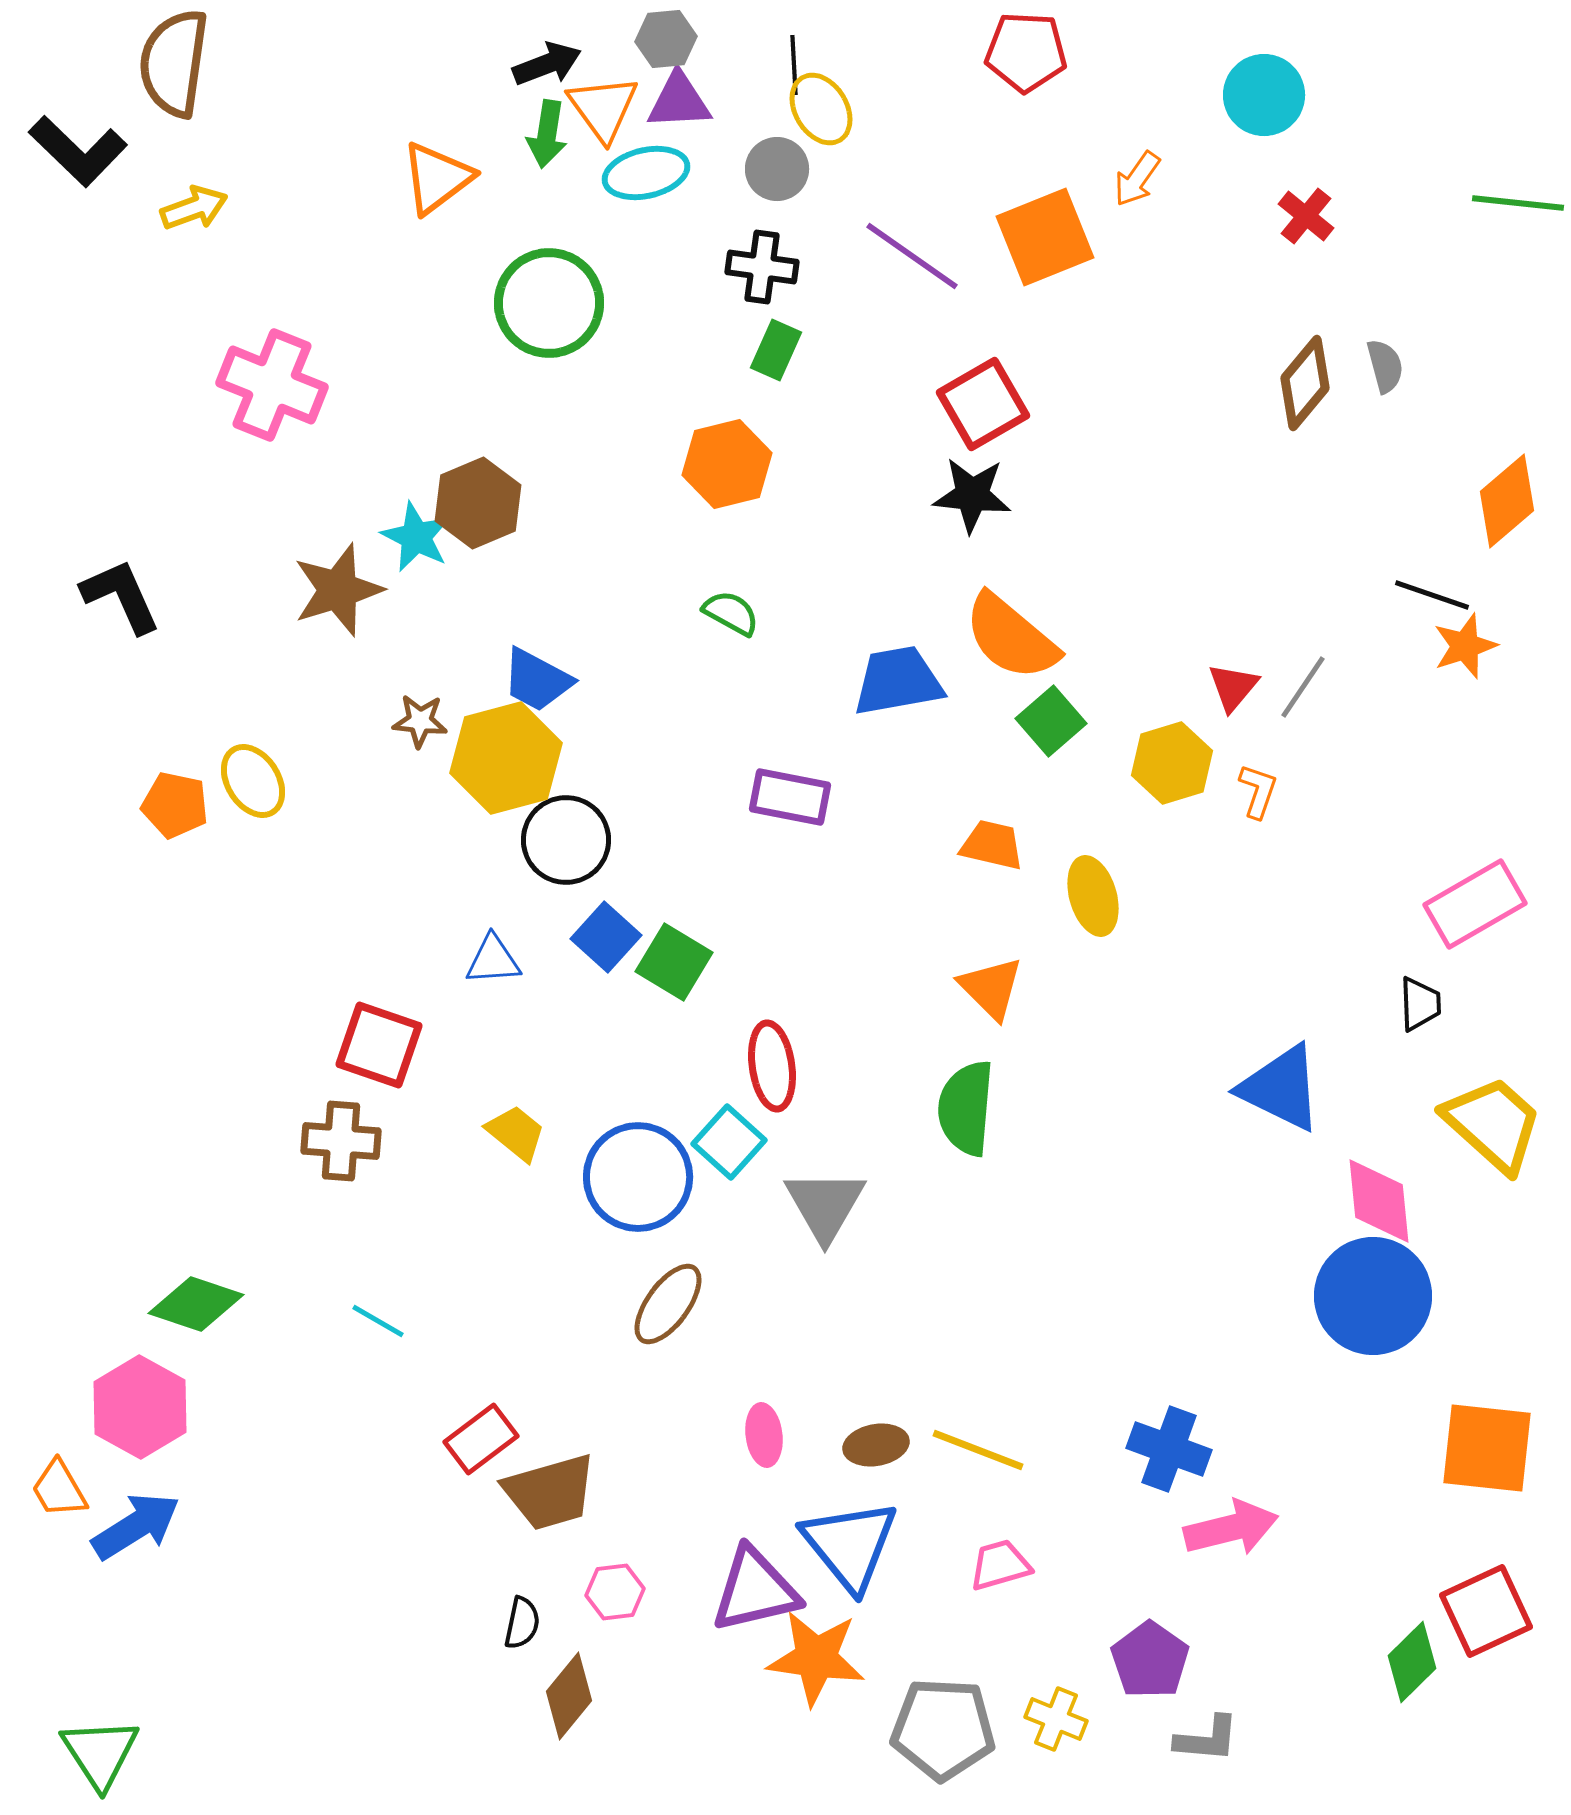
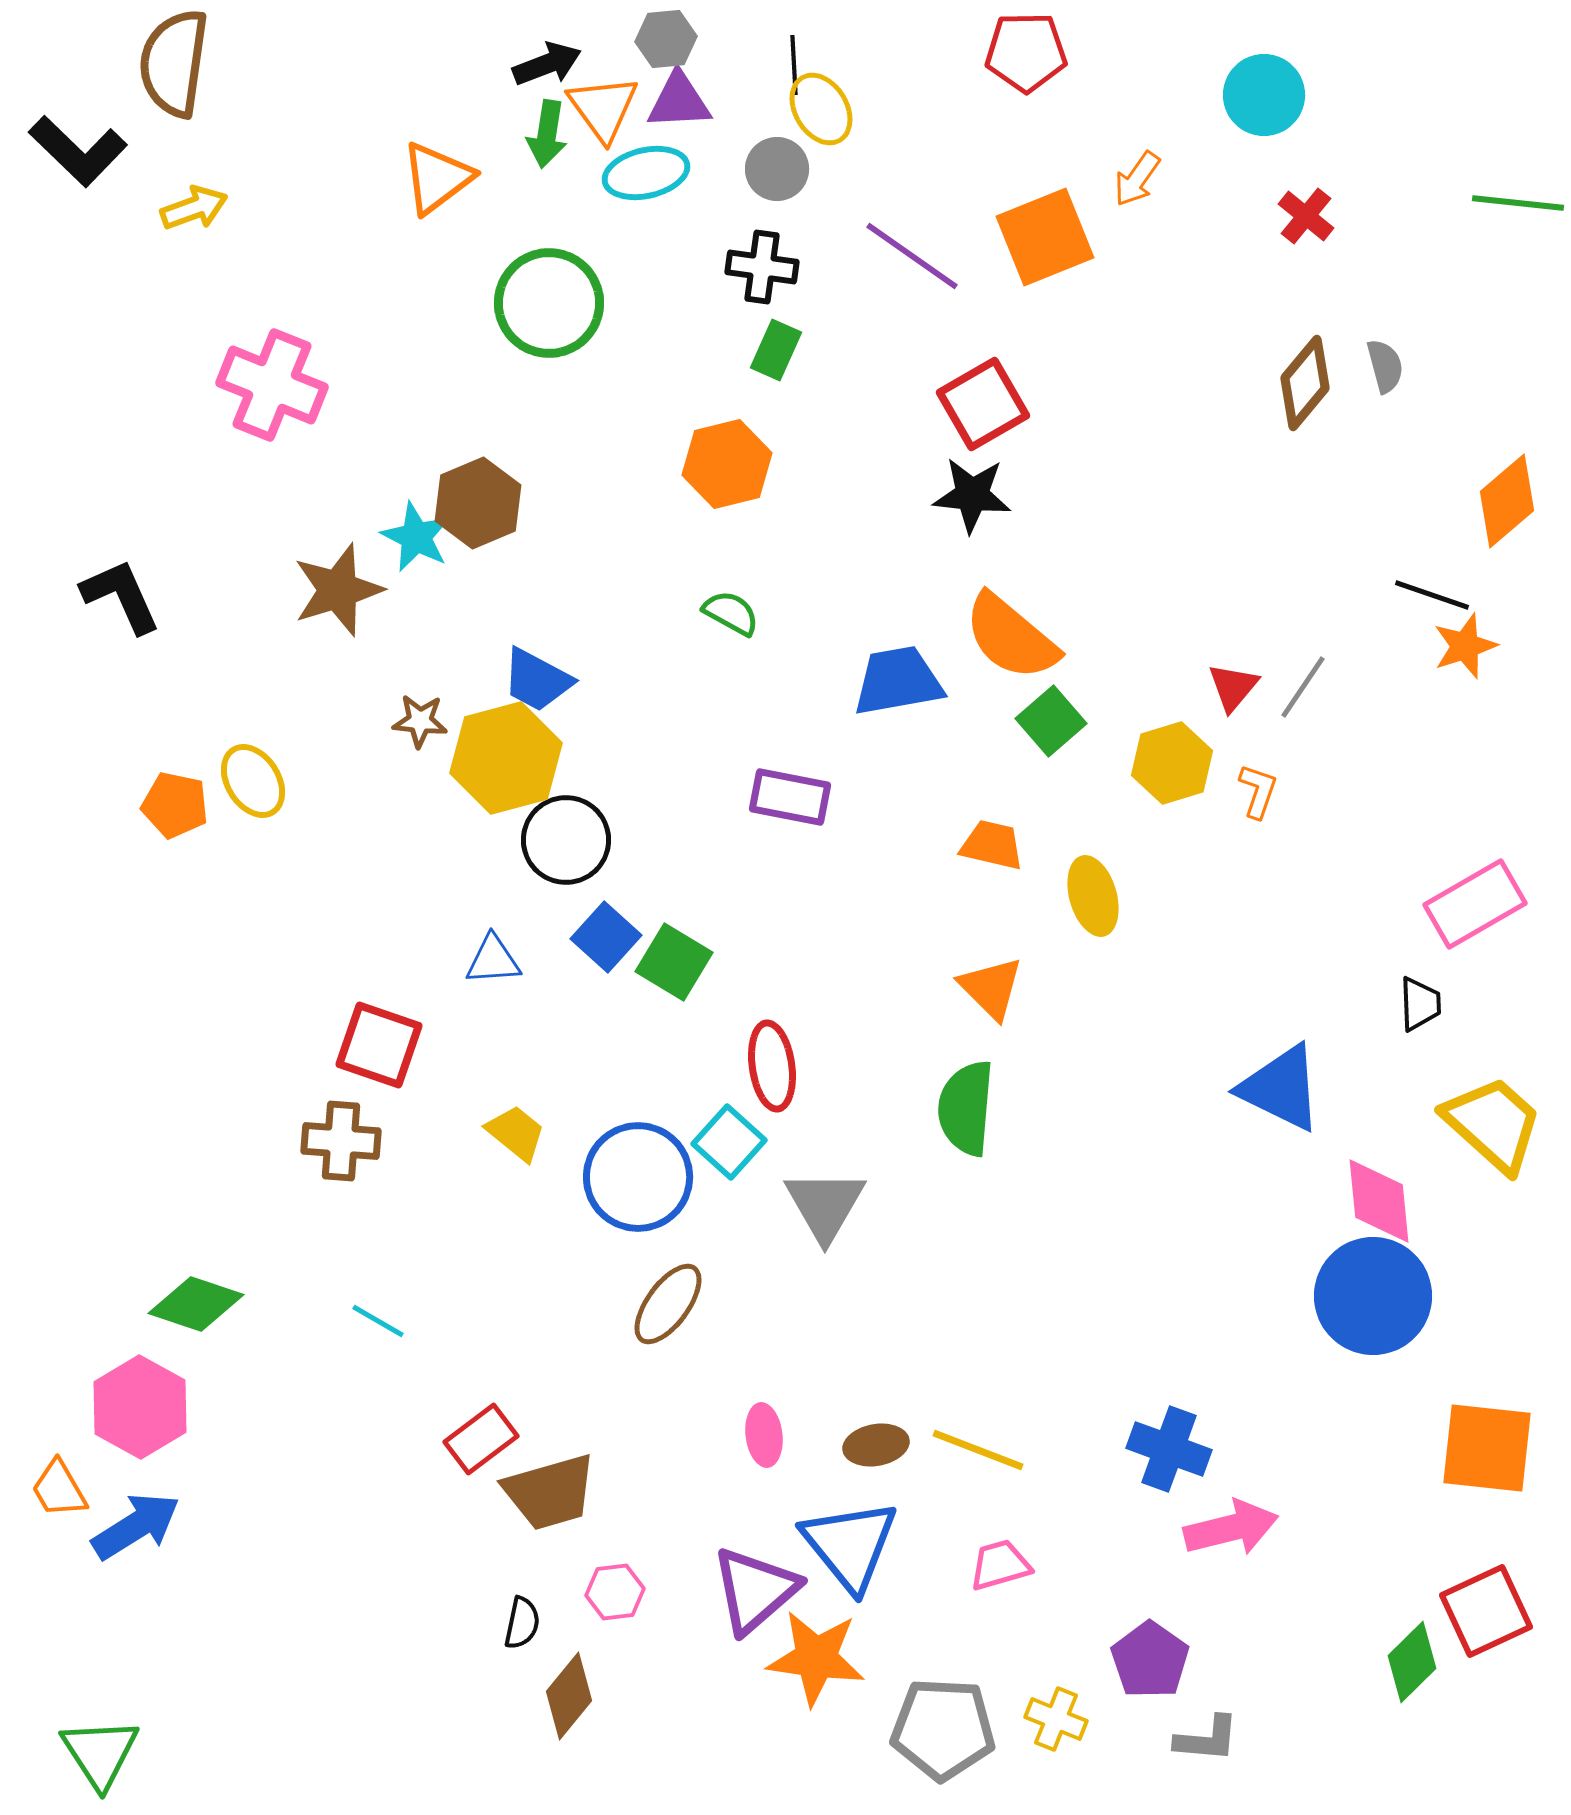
red pentagon at (1026, 52): rotated 4 degrees counterclockwise
purple triangle at (755, 1590): rotated 28 degrees counterclockwise
